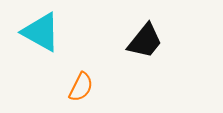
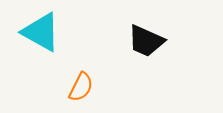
black trapezoid: moved 1 px right; rotated 75 degrees clockwise
